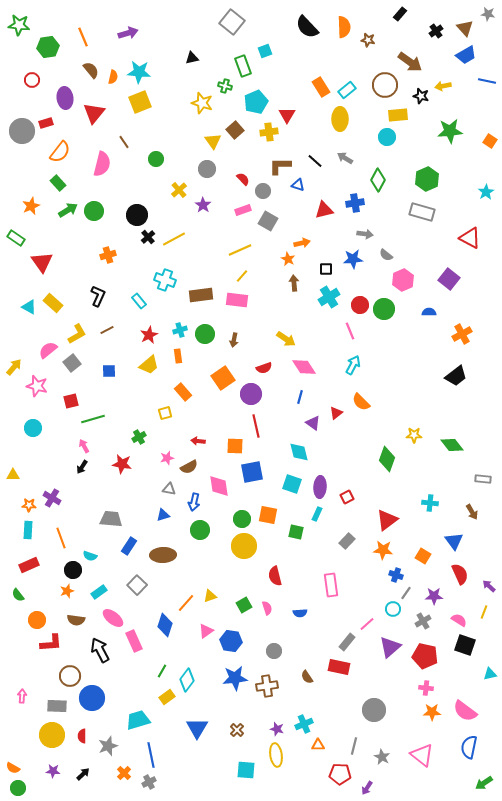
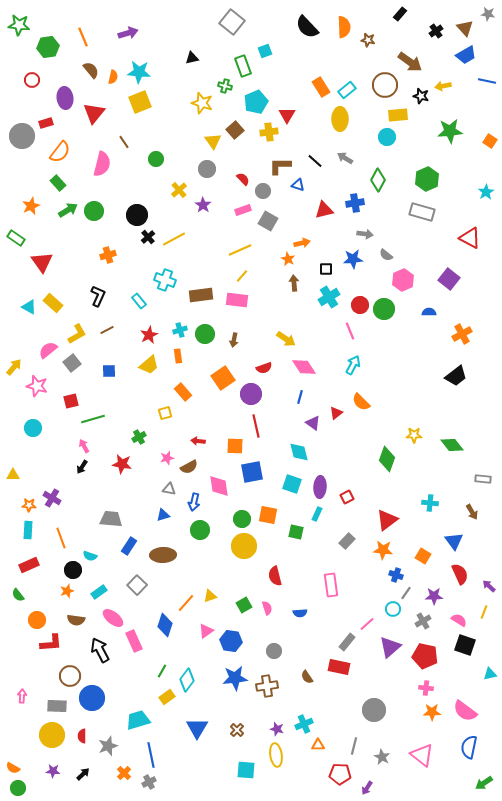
gray circle at (22, 131): moved 5 px down
